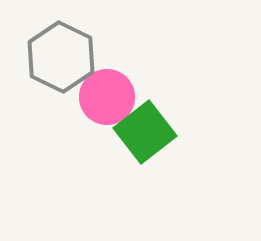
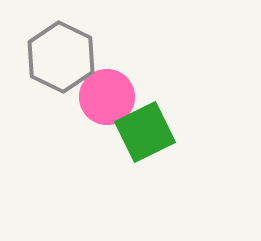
green square: rotated 12 degrees clockwise
